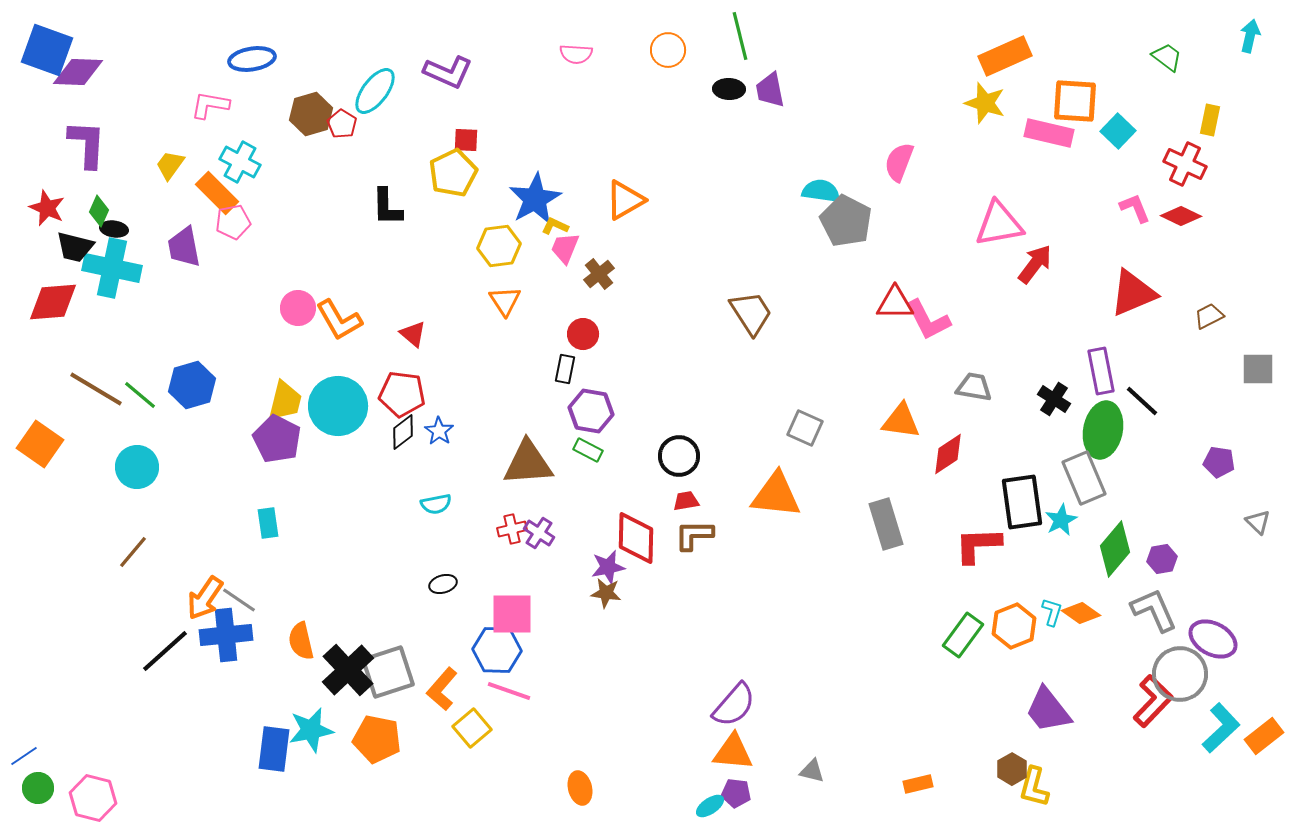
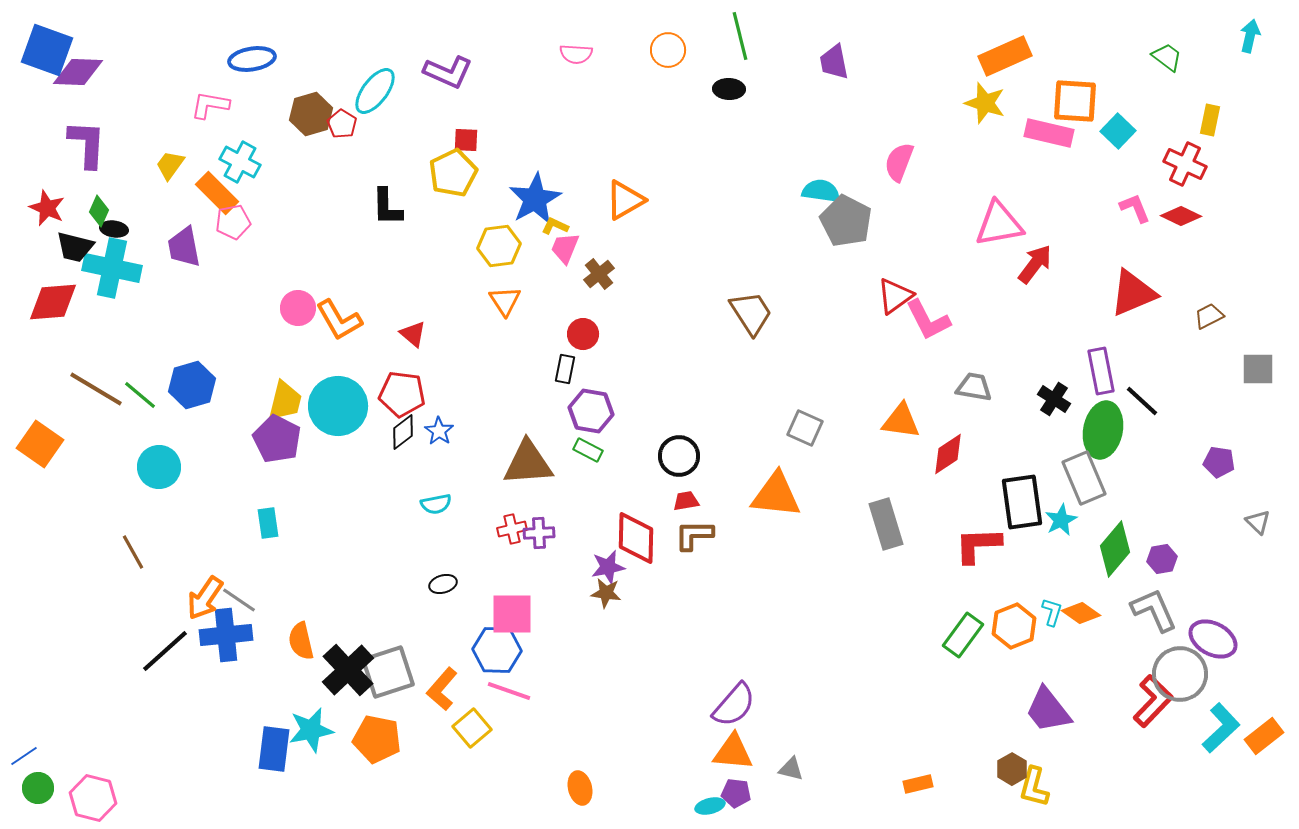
purple trapezoid at (770, 90): moved 64 px right, 28 px up
red triangle at (895, 303): moved 7 px up; rotated 36 degrees counterclockwise
cyan circle at (137, 467): moved 22 px right
purple cross at (539, 533): rotated 36 degrees counterclockwise
brown line at (133, 552): rotated 69 degrees counterclockwise
gray triangle at (812, 771): moved 21 px left, 2 px up
cyan ellipse at (710, 806): rotated 20 degrees clockwise
